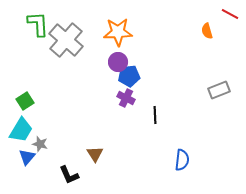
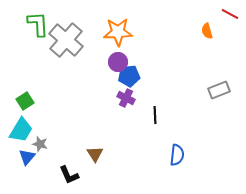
blue semicircle: moved 5 px left, 5 px up
